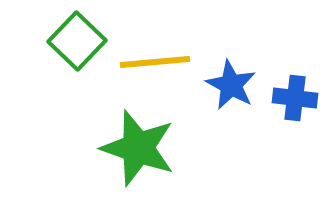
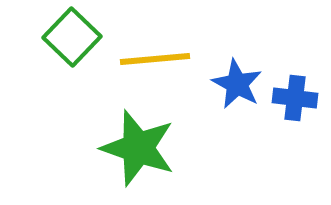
green square: moved 5 px left, 4 px up
yellow line: moved 3 px up
blue star: moved 6 px right, 1 px up
